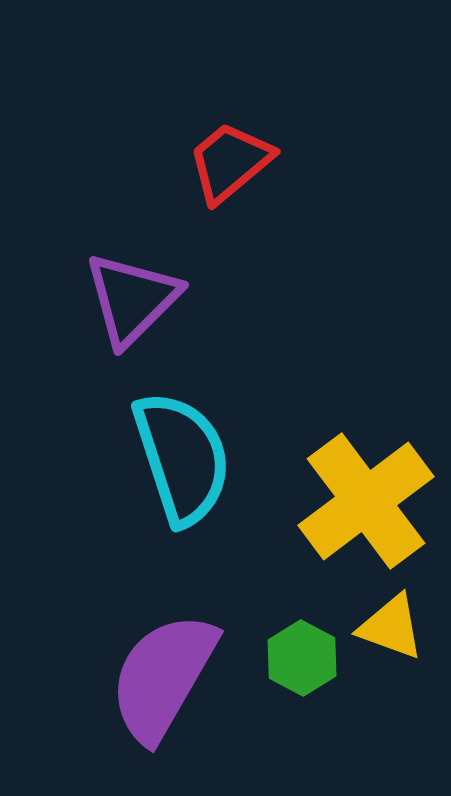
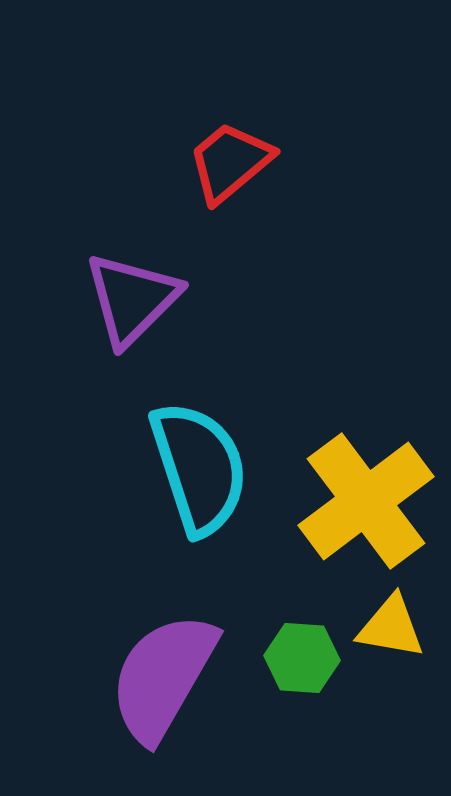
cyan semicircle: moved 17 px right, 10 px down
yellow triangle: rotated 10 degrees counterclockwise
green hexagon: rotated 24 degrees counterclockwise
